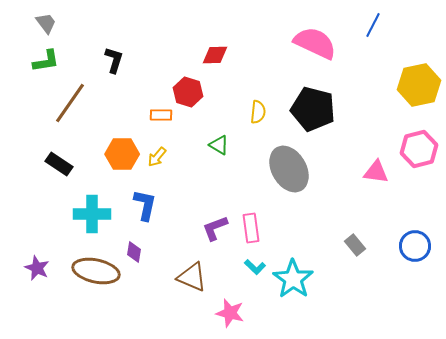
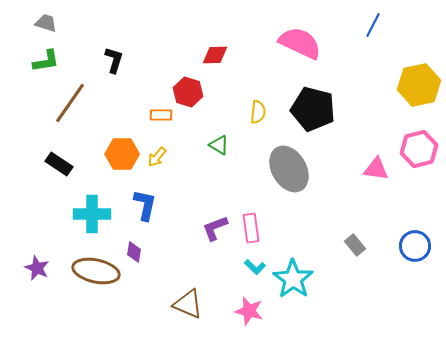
gray trapezoid: rotated 35 degrees counterclockwise
pink semicircle: moved 15 px left
pink triangle: moved 3 px up
brown triangle: moved 4 px left, 27 px down
pink star: moved 19 px right, 2 px up
